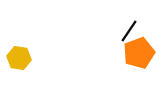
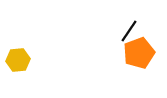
yellow hexagon: moved 1 px left, 2 px down; rotated 15 degrees counterclockwise
